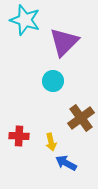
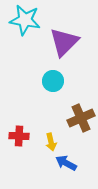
cyan star: rotated 8 degrees counterclockwise
brown cross: rotated 12 degrees clockwise
